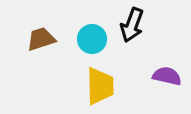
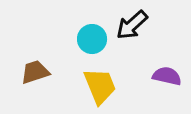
black arrow: rotated 28 degrees clockwise
brown trapezoid: moved 6 px left, 33 px down
yellow trapezoid: rotated 21 degrees counterclockwise
